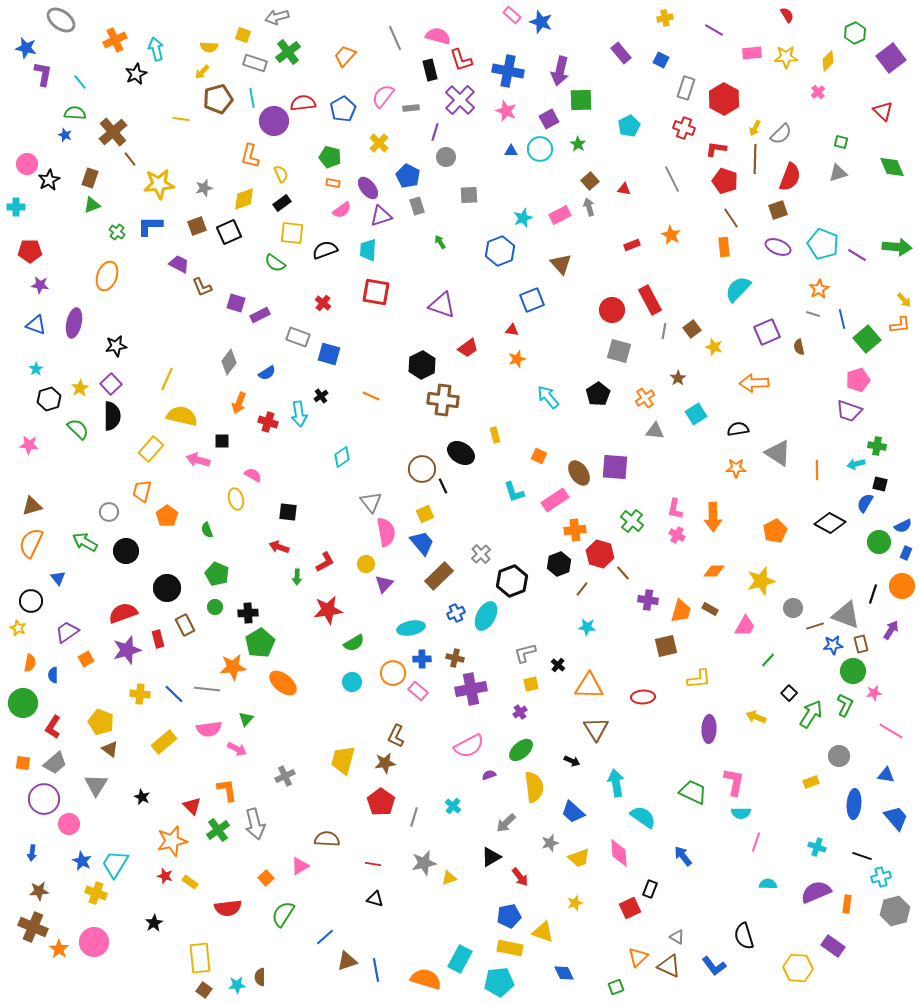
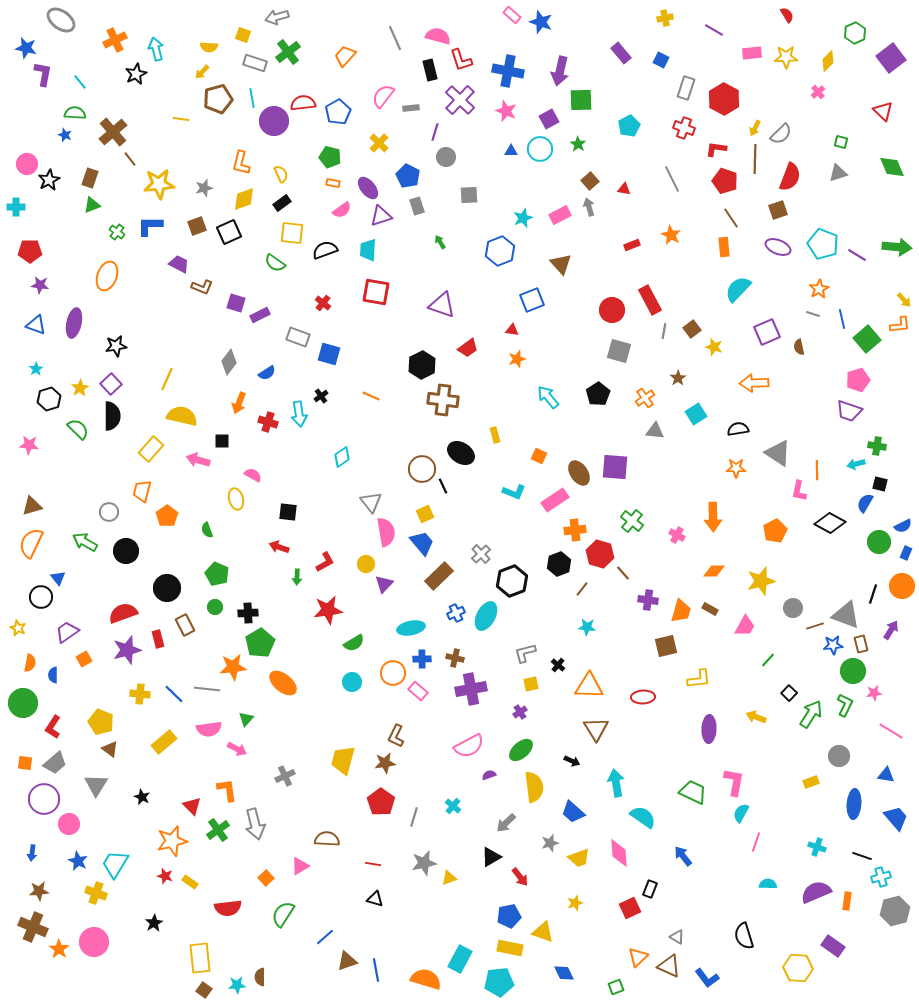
blue pentagon at (343, 109): moved 5 px left, 3 px down
orange L-shape at (250, 156): moved 9 px left, 7 px down
brown L-shape at (202, 287): rotated 45 degrees counterclockwise
cyan L-shape at (514, 492): rotated 50 degrees counterclockwise
pink L-shape at (675, 509): moved 124 px right, 18 px up
black circle at (31, 601): moved 10 px right, 4 px up
orange square at (86, 659): moved 2 px left
orange square at (23, 763): moved 2 px right
cyan semicircle at (741, 813): rotated 120 degrees clockwise
blue star at (82, 861): moved 4 px left
orange rectangle at (847, 904): moved 3 px up
blue L-shape at (714, 966): moved 7 px left, 12 px down
